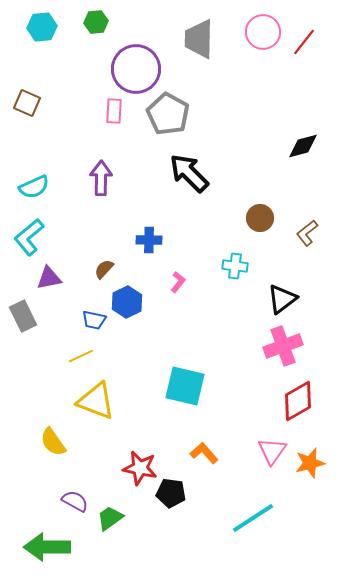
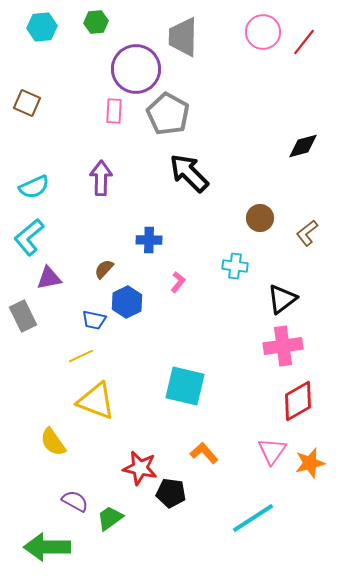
gray trapezoid: moved 16 px left, 2 px up
pink cross: rotated 12 degrees clockwise
